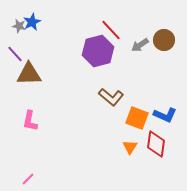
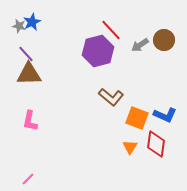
purple line: moved 11 px right
